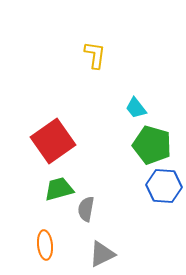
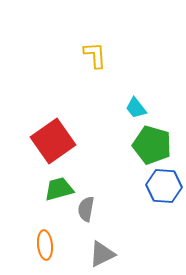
yellow L-shape: rotated 12 degrees counterclockwise
